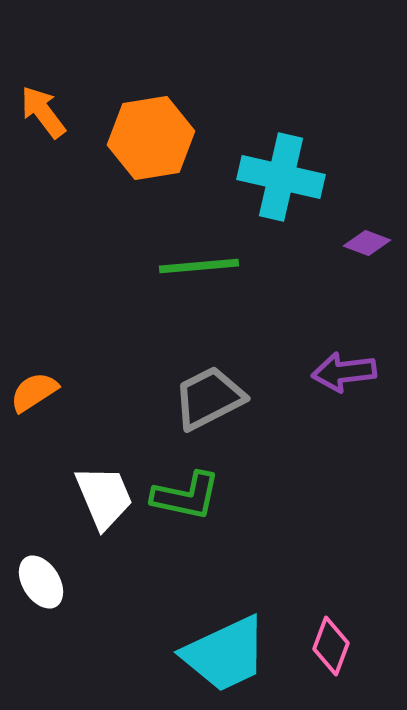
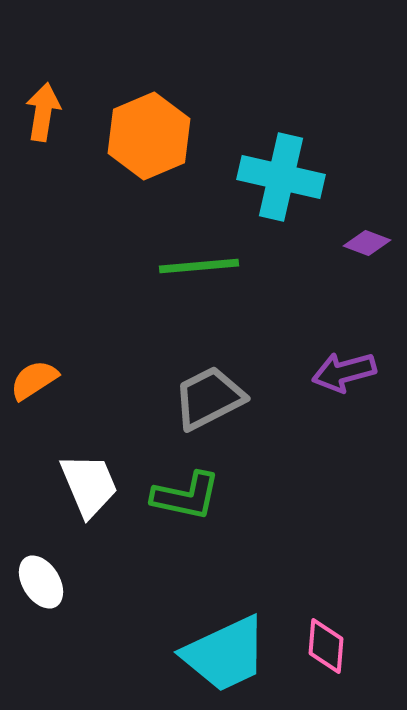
orange arrow: rotated 46 degrees clockwise
orange hexagon: moved 2 px left, 2 px up; rotated 14 degrees counterclockwise
purple arrow: rotated 8 degrees counterclockwise
orange semicircle: moved 12 px up
white trapezoid: moved 15 px left, 12 px up
pink diamond: moved 5 px left; rotated 16 degrees counterclockwise
